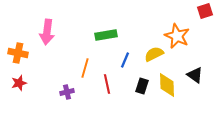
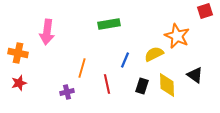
green rectangle: moved 3 px right, 11 px up
orange line: moved 3 px left
